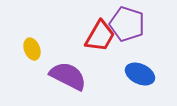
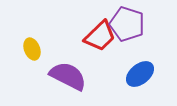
red trapezoid: rotated 16 degrees clockwise
blue ellipse: rotated 64 degrees counterclockwise
